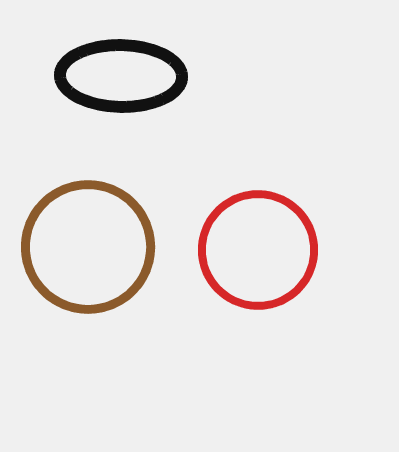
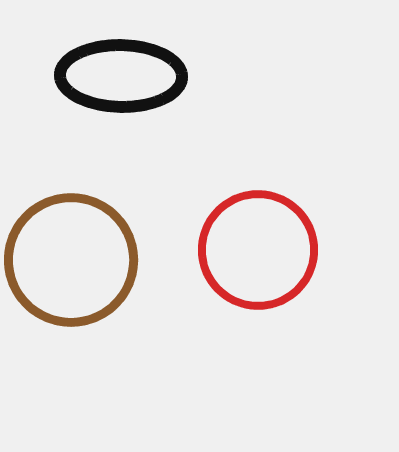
brown circle: moved 17 px left, 13 px down
